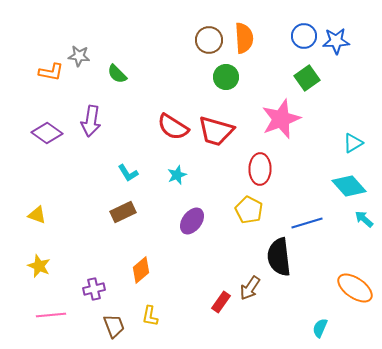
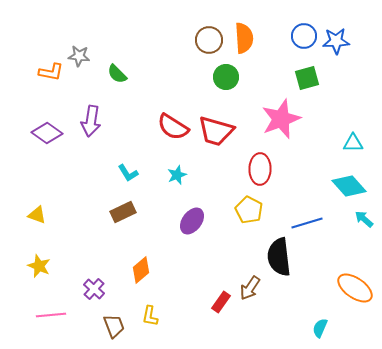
green square: rotated 20 degrees clockwise
cyan triangle: rotated 30 degrees clockwise
purple cross: rotated 35 degrees counterclockwise
